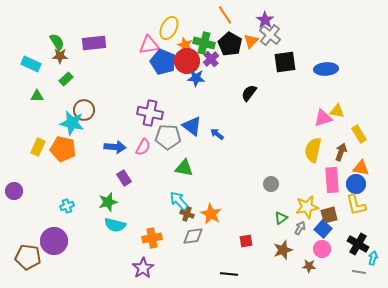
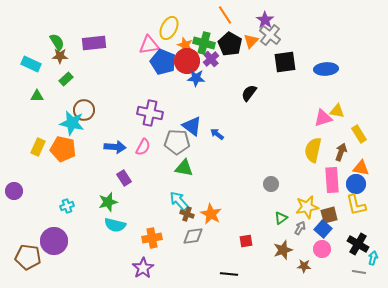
gray pentagon at (168, 137): moved 9 px right, 5 px down
brown star at (309, 266): moved 5 px left
